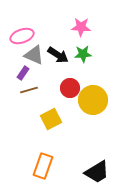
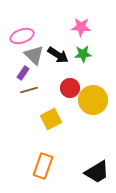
gray triangle: rotated 20 degrees clockwise
